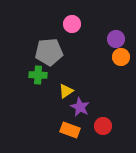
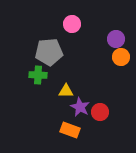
yellow triangle: rotated 35 degrees clockwise
red circle: moved 3 px left, 14 px up
